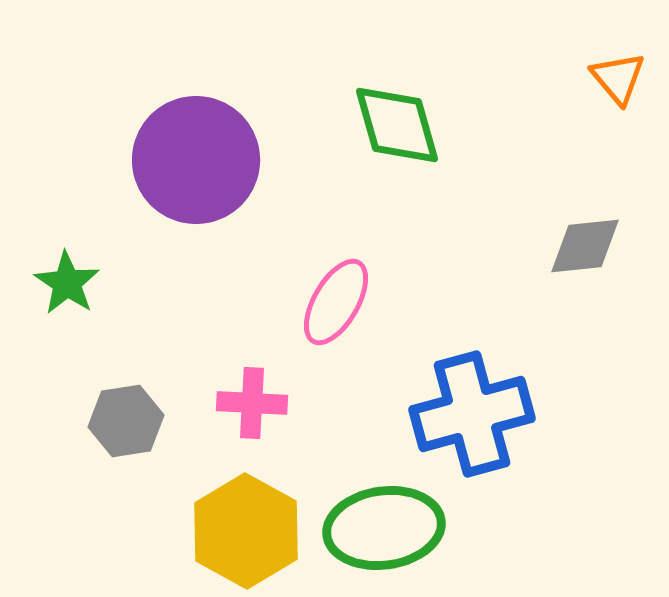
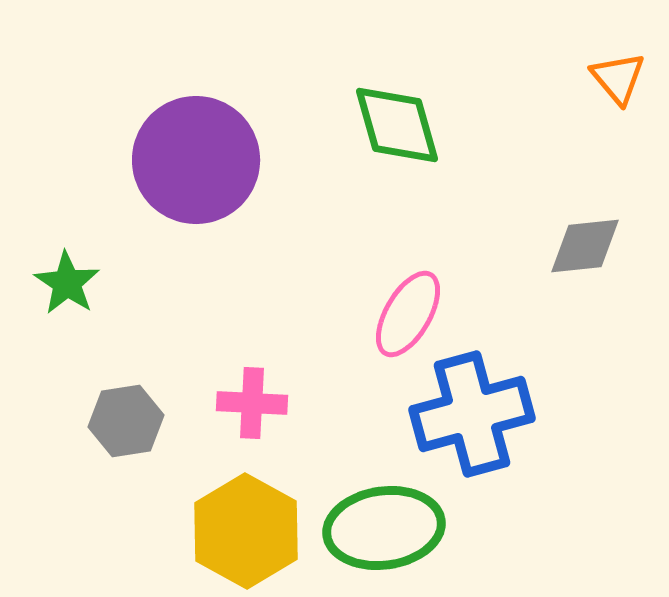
pink ellipse: moved 72 px right, 12 px down
